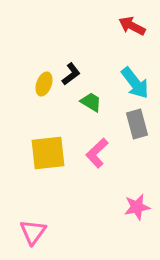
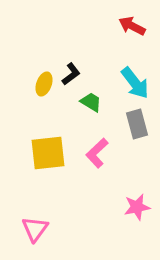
pink triangle: moved 2 px right, 3 px up
